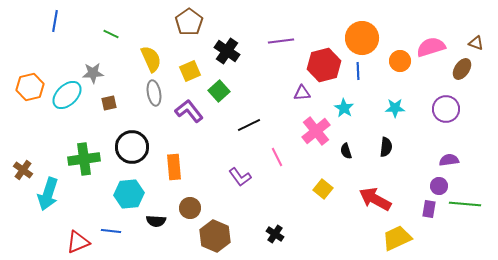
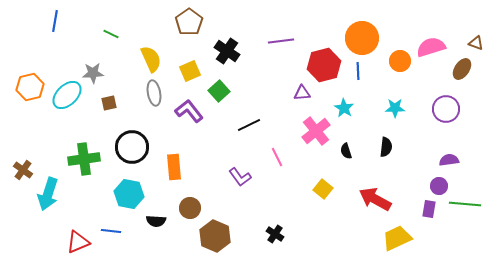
cyan hexagon at (129, 194): rotated 16 degrees clockwise
